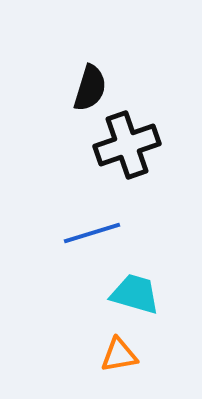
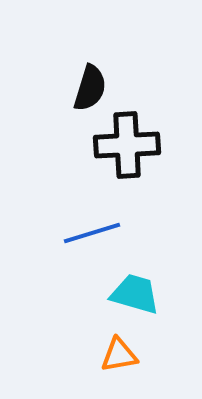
black cross: rotated 16 degrees clockwise
